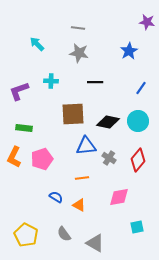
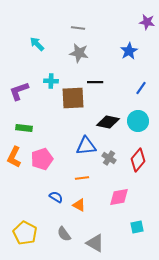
brown square: moved 16 px up
yellow pentagon: moved 1 px left, 2 px up
